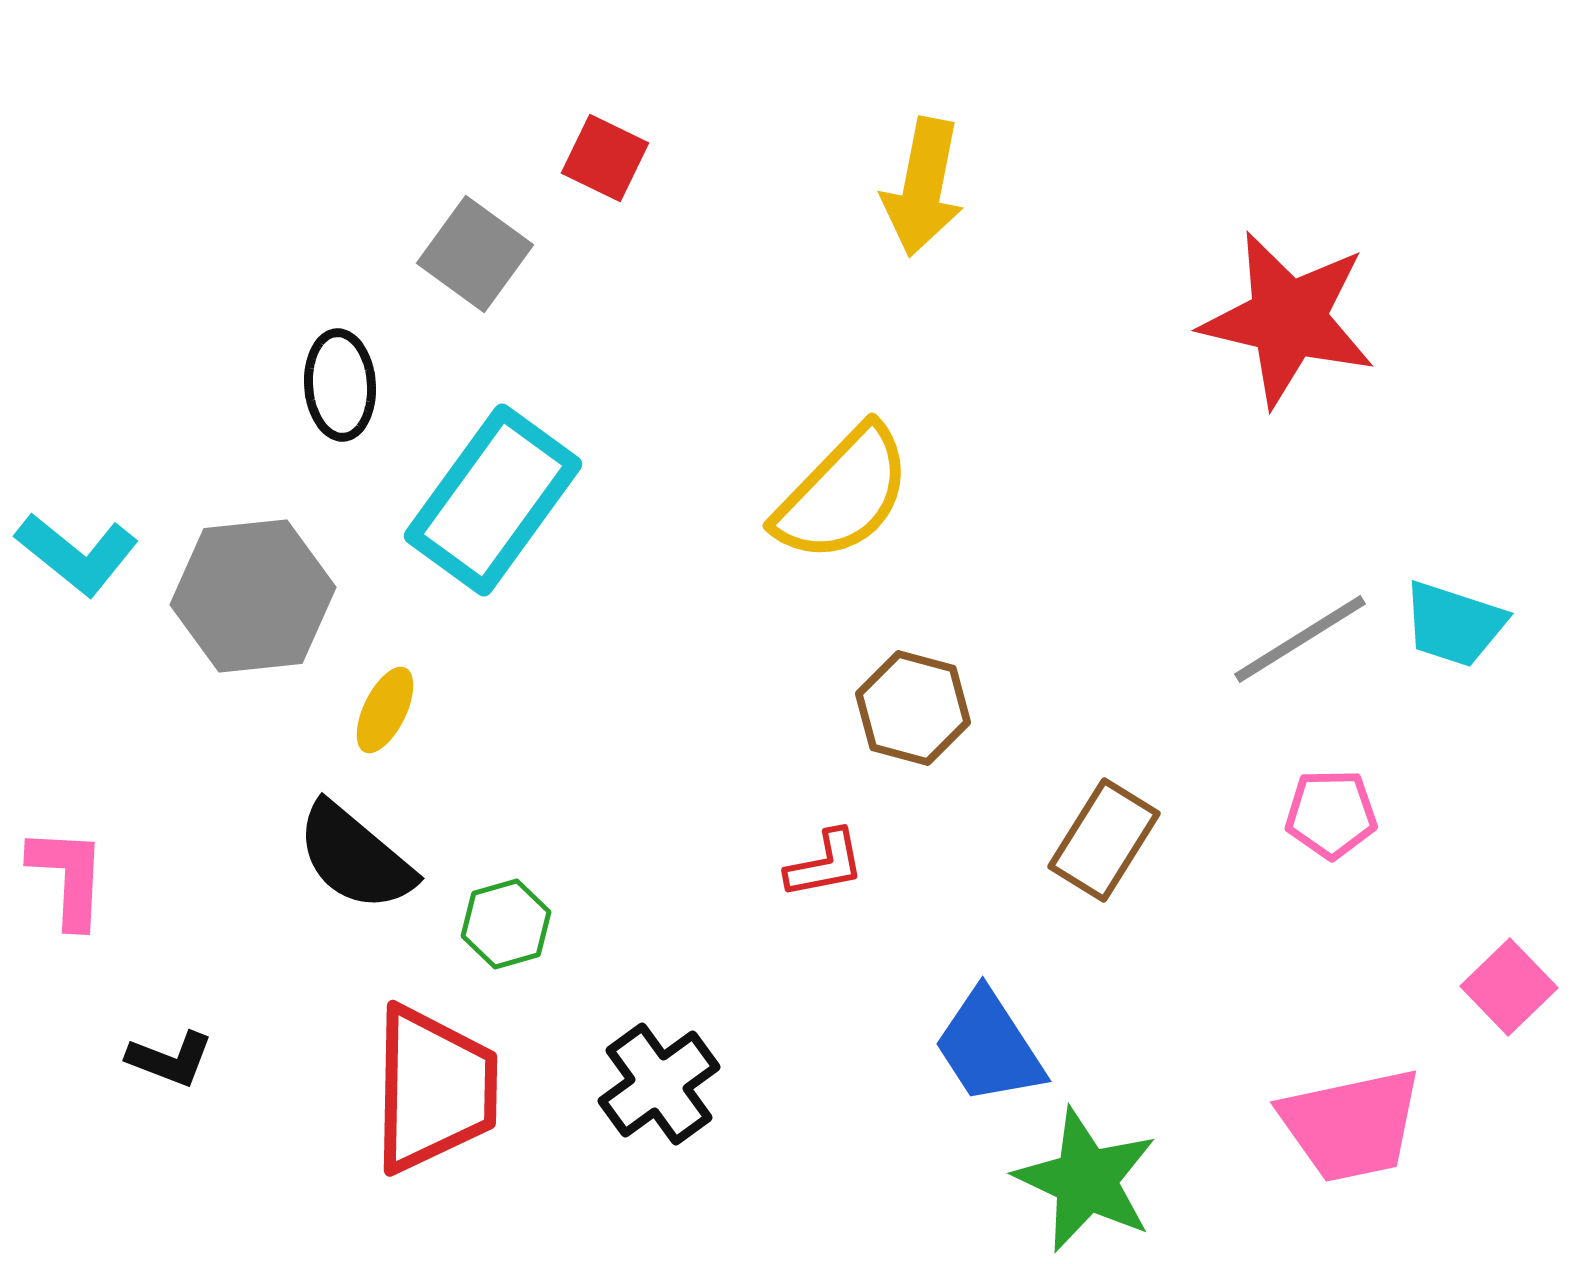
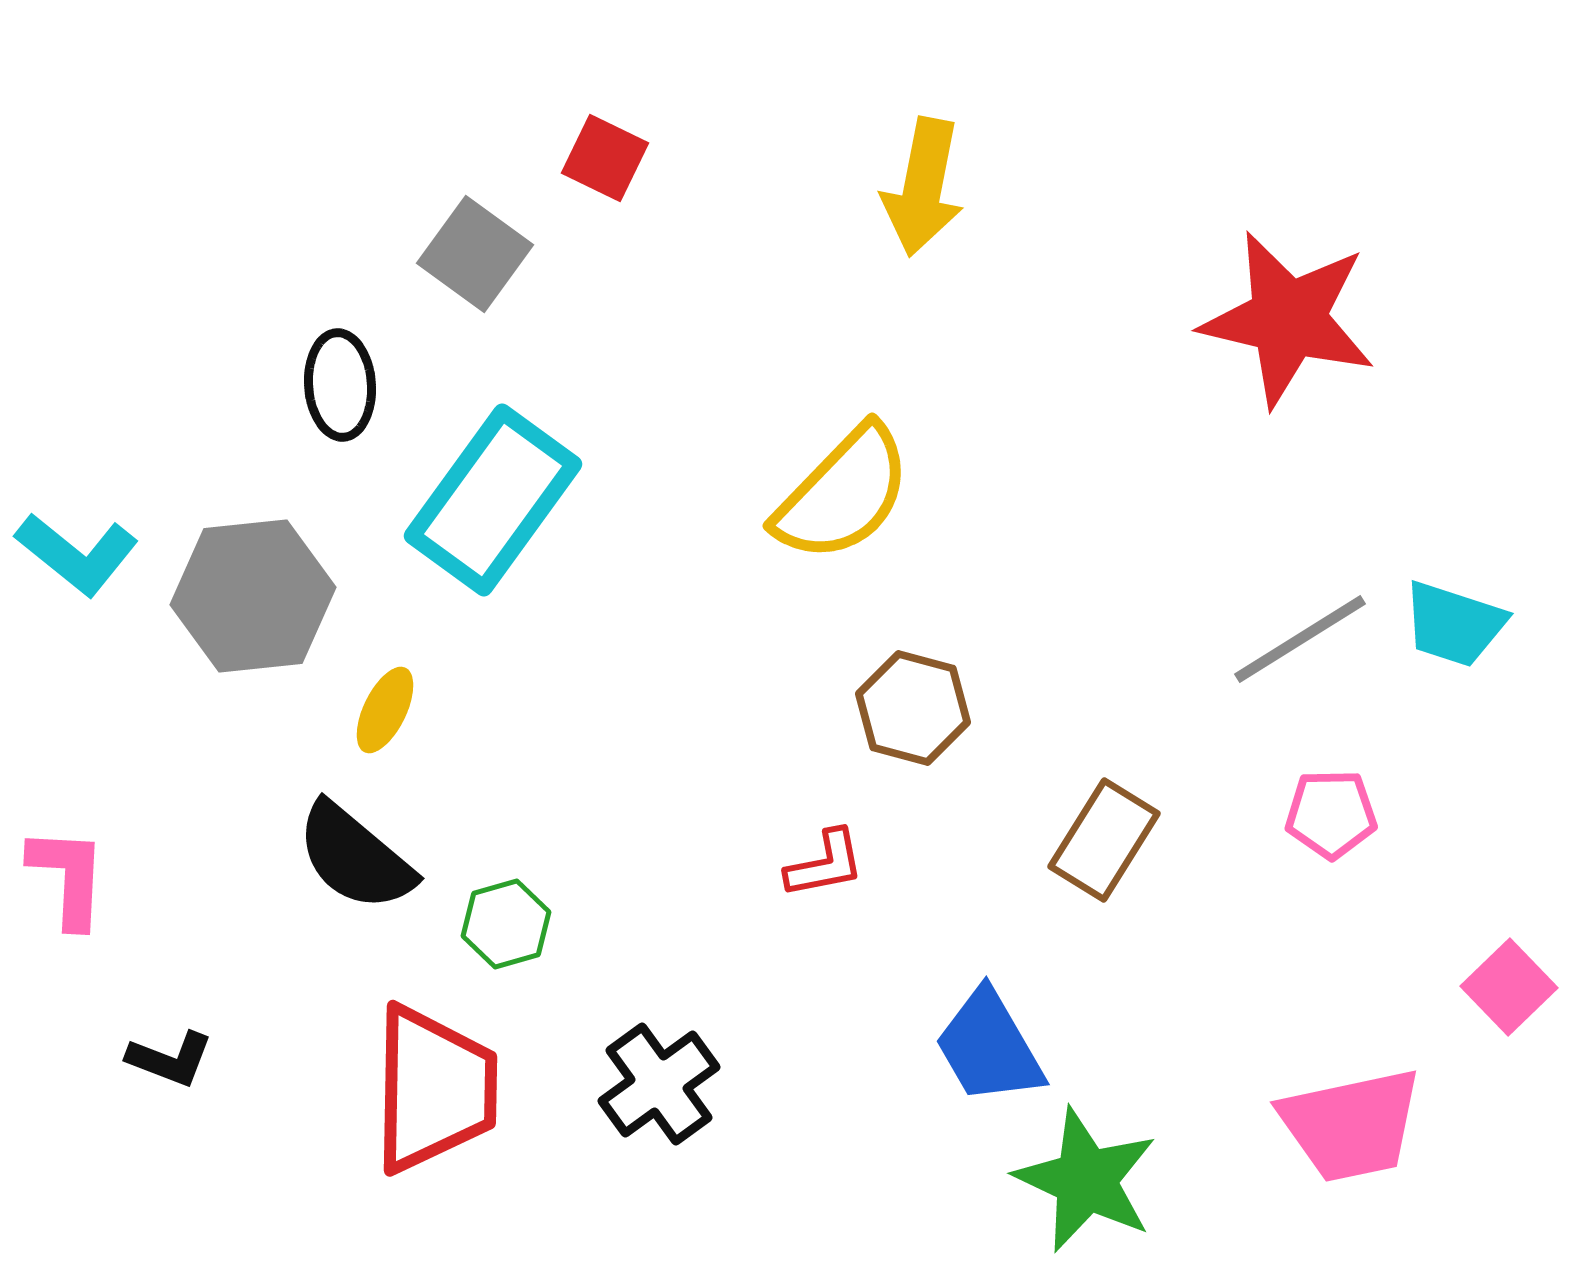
blue trapezoid: rotated 3 degrees clockwise
